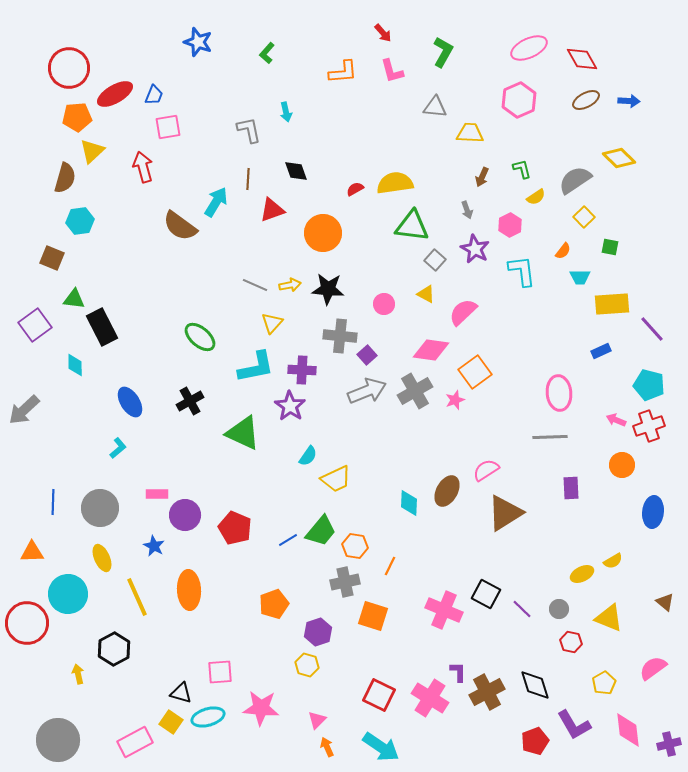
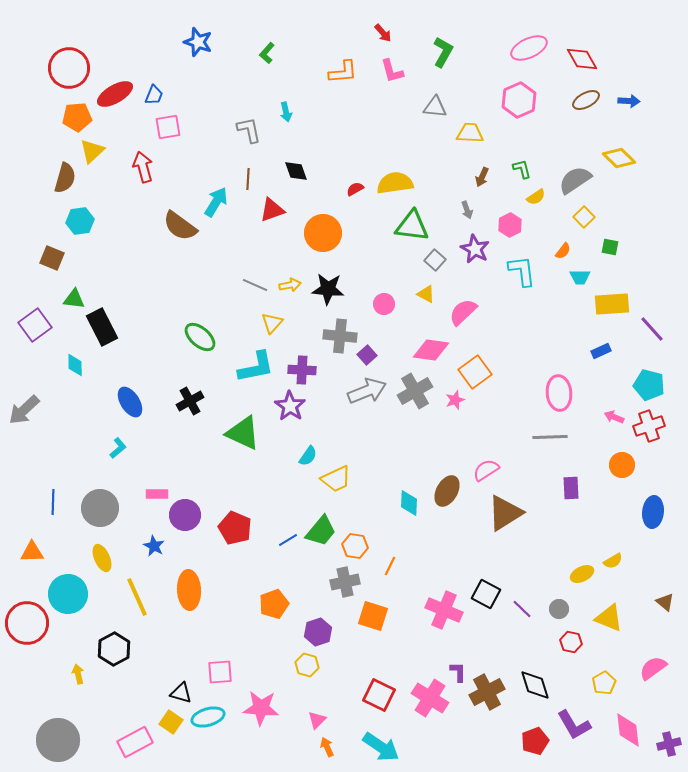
pink arrow at (616, 420): moved 2 px left, 3 px up
